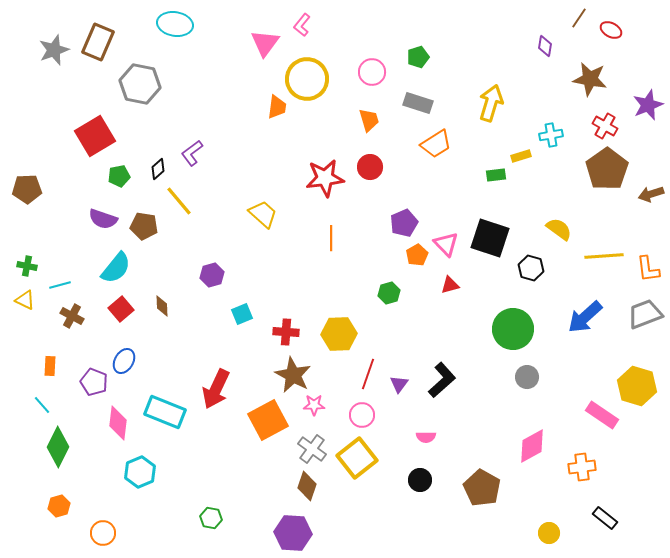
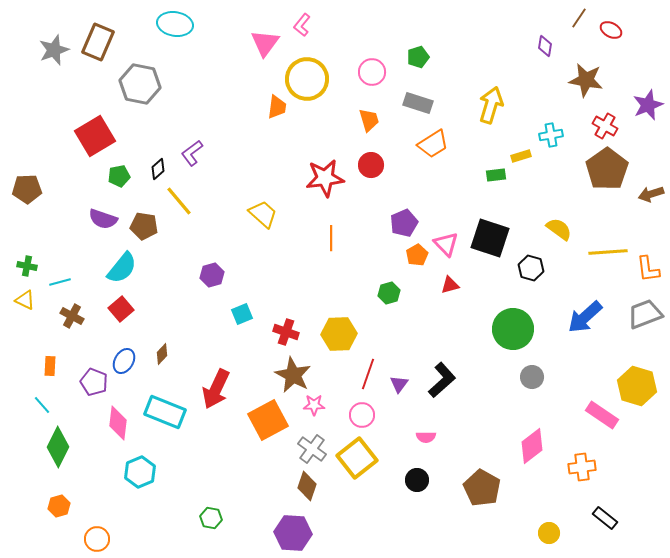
brown star at (590, 79): moved 4 px left, 1 px down
yellow arrow at (491, 103): moved 2 px down
orange trapezoid at (436, 144): moved 3 px left
red circle at (370, 167): moved 1 px right, 2 px up
yellow line at (604, 256): moved 4 px right, 4 px up
cyan semicircle at (116, 268): moved 6 px right
cyan line at (60, 285): moved 3 px up
brown diamond at (162, 306): moved 48 px down; rotated 45 degrees clockwise
red cross at (286, 332): rotated 15 degrees clockwise
gray circle at (527, 377): moved 5 px right
pink diamond at (532, 446): rotated 9 degrees counterclockwise
black circle at (420, 480): moved 3 px left
orange circle at (103, 533): moved 6 px left, 6 px down
